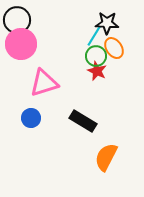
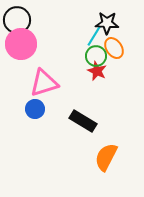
blue circle: moved 4 px right, 9 px up
